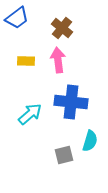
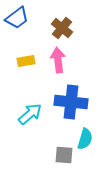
yellow rectangle: rotated 12 degrees counterclockwise
cyan semicircle: moved 5 px left, 2 px up
gray square: rotated 18 degrees clockwise
